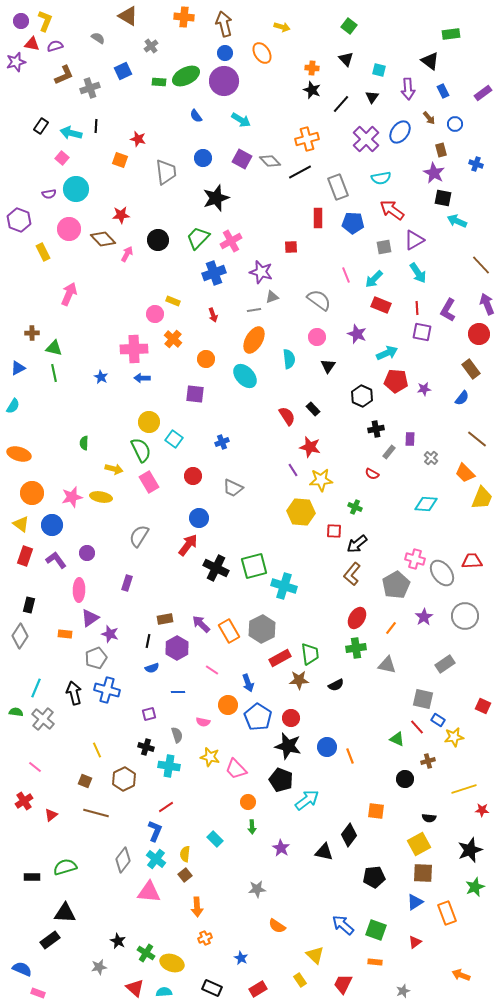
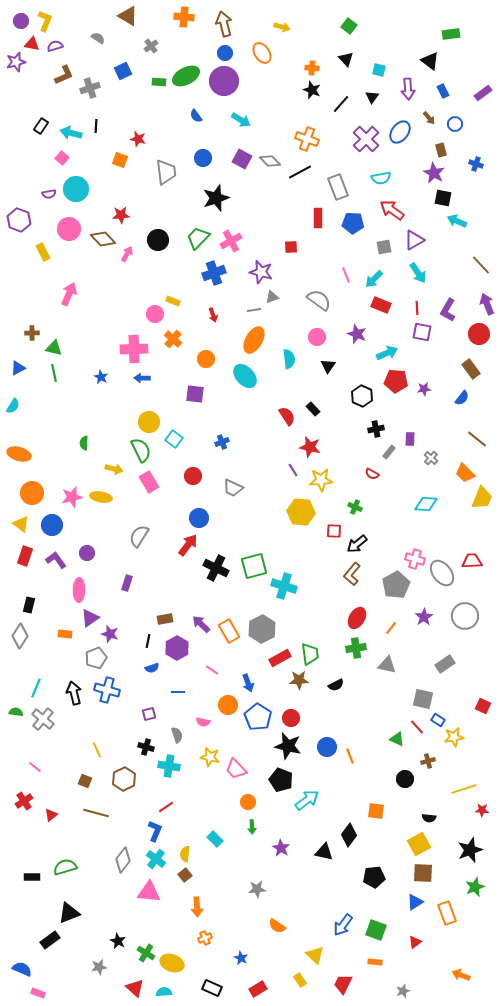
orange cross at (307, 139): rotated 35 degrees clockwise
black triangle at (65, 913): moved 4 px right; rotated 25 degrees counterclockwise
blue arrow at (343, 925): rotated 95 degrees counterclockwise
